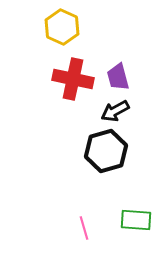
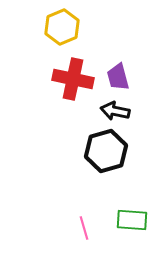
yellow hexagon: rotated 12 degrees clockwise
black arrow: rotated 40 degrees clockwise
green rectangle: moved 4 px left
